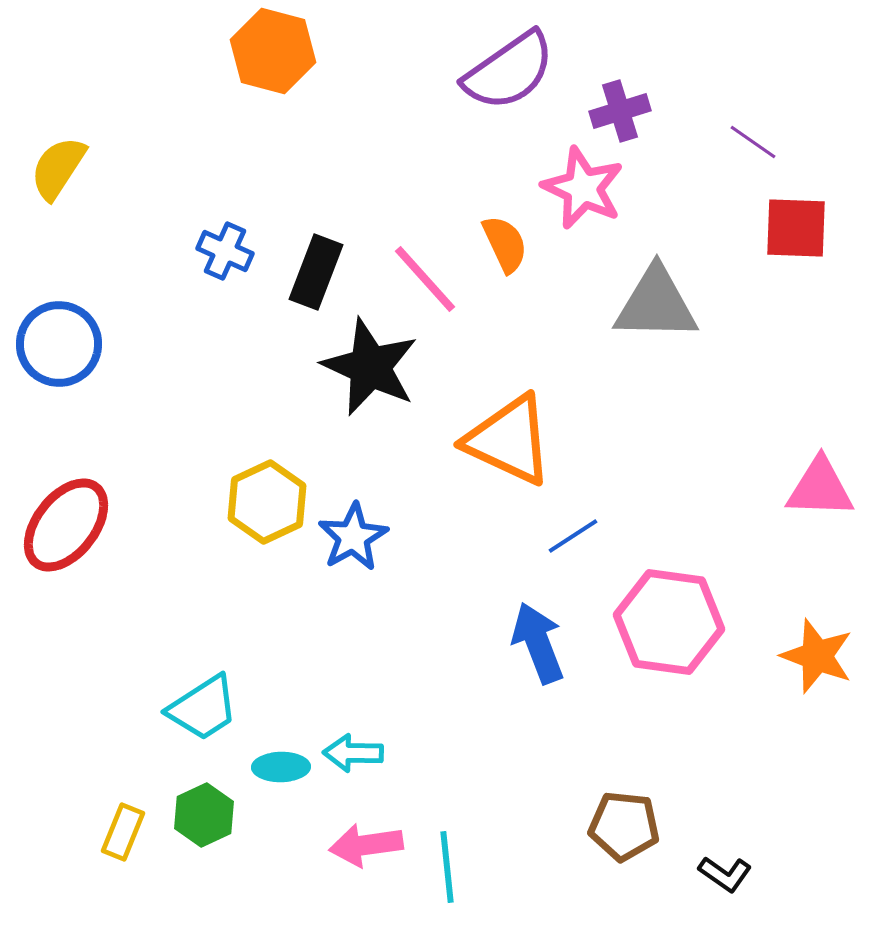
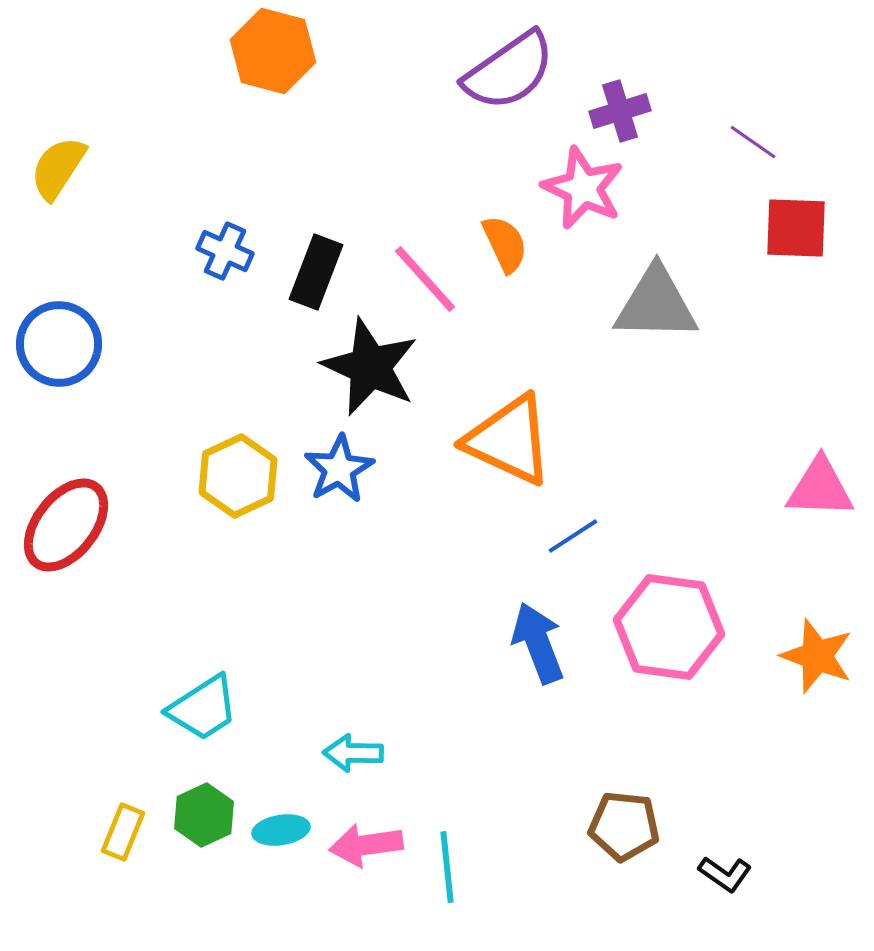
yellow hexagon: moved 29 px left, 26 px up
blue star: moved 14 px left, 68 px up
pink hexagon: moved 5 px down
cyan ellipse: moved 63 px down; rotated 8 degrees counterclockwise
